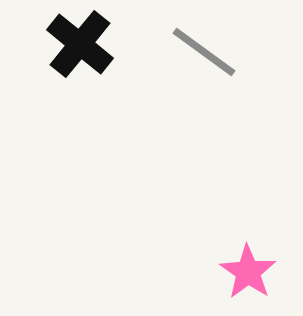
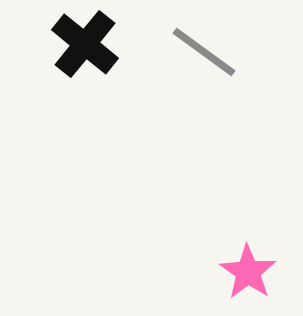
black cross: moved 5 px right
